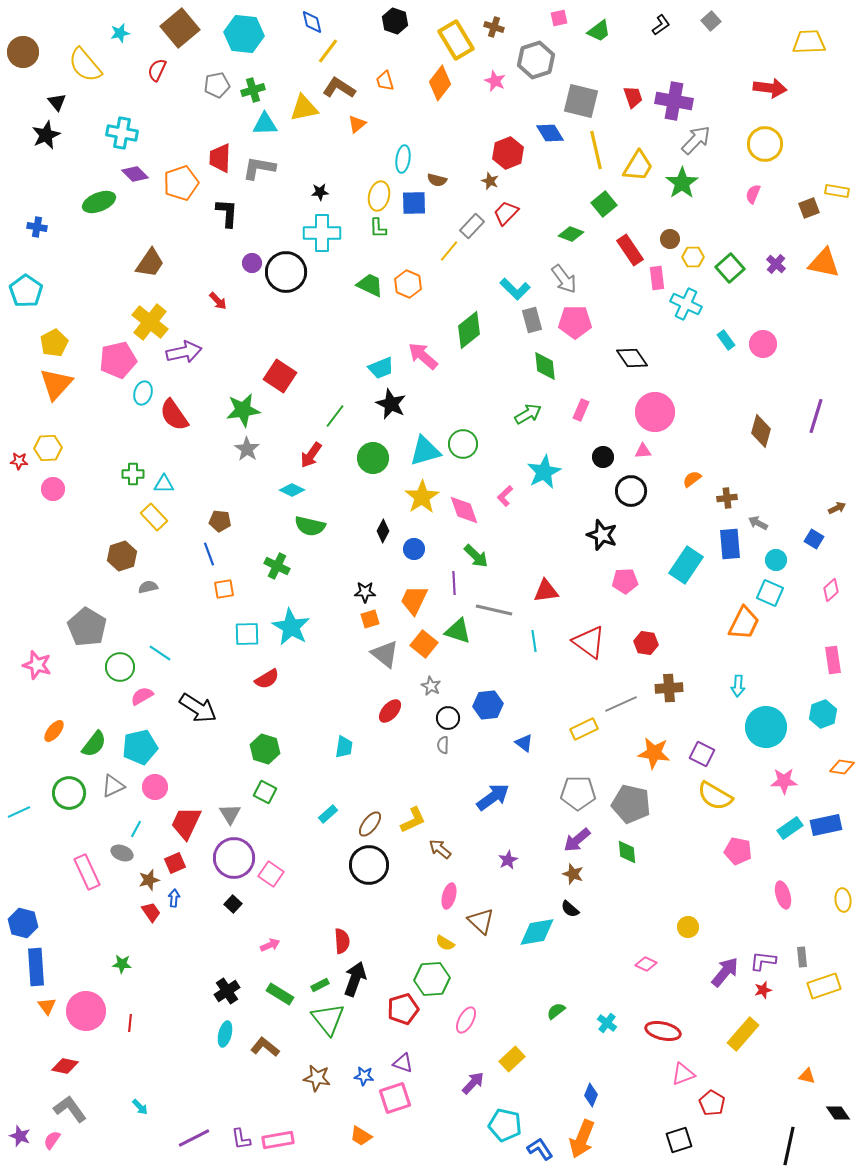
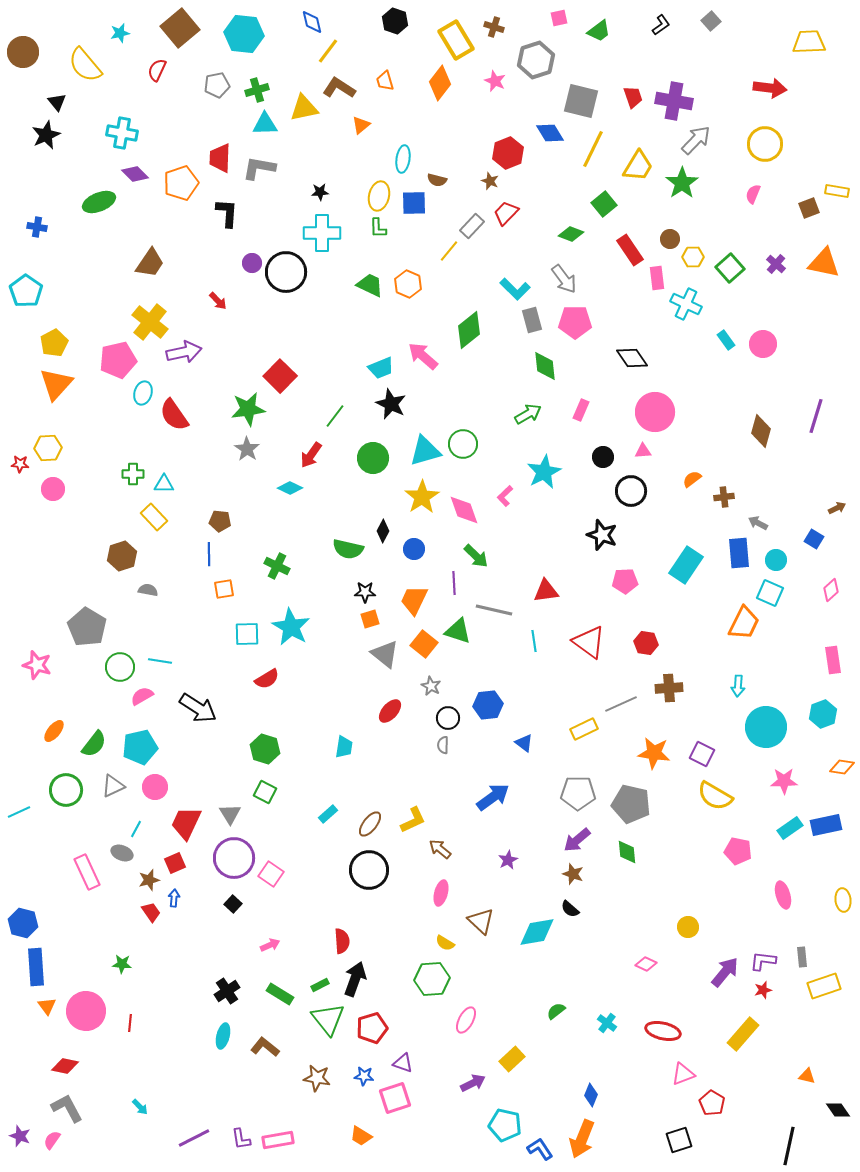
green cross at (253, 90): moved 4 px right
orange triangle at (357, 124): moved 4 px right, 1 px down
yellow line at (596, 150): moved 3 px left, 1 px up; rotated 39 degrees clockwise
red square at (280, 376): rotated 12 degrees clockwise
green star at (243, 410): moved 5 px right, 1 px up
red star at (19, 461): moved 1 px right, 3 px down
cyan diamond at (292, 490): moved 2 px left, 2 px up
brown cross at (727, 498): moved 3 px left, 1 px up
green semicircle at (310, 526): moved 38 px right, 23 px down
blue rectangle at (730, 544): moved 9 px right, 9 px down
blue line at (209, 554): rotated 20 degrees clockwise
gray semicircle at (148, 587): moved 3 px down; rotated 24 degrees clockwise
cyan line at (160, 653): moved 8 px down; rotated 25 degrees counterclockwise
green circle at (69, 793): moved 3 px left, 3 px up
black circle at (369, 865): moved 5 px down
pink ellipse at (449, 896): moved 8 px left, 3 px up
red pentagon at (403, 1009): moved 31 px left, 19 px down
cyan ellipse at (225, 1034): moved 2 px left, 2 px down
purple arrow at (473, 1083): rotated 20 degrees clockwise
gray L-shape at (70, 1109): moved 3 px left, 1 px up; rotated 8 degrees clockwise
black diamond at (838, 1113): moved 3 px up
